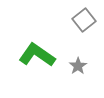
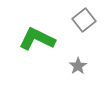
green L-shape: moved 16 px up; rotated 9 degrees counterclockwise
